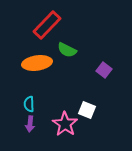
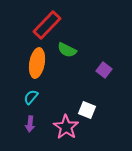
orange ellipse: rotated 72 degrees counterclockwise
cyan semicircle: moved 2 px right, 7 px up; rotated 42 degrees clockwise
pink star: moved 1 px right, 3 px down
